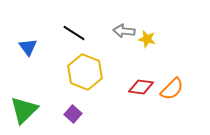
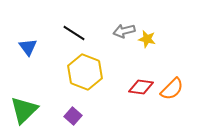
gray arrow: rotated 20 degrees counterclockwise
purple square: moved 2 px down
